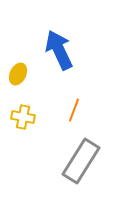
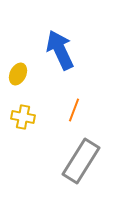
blue arrow: moved 1 px right
